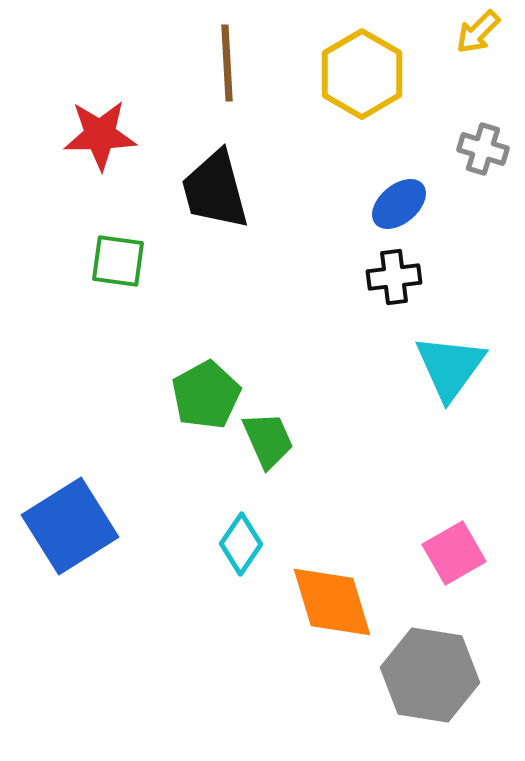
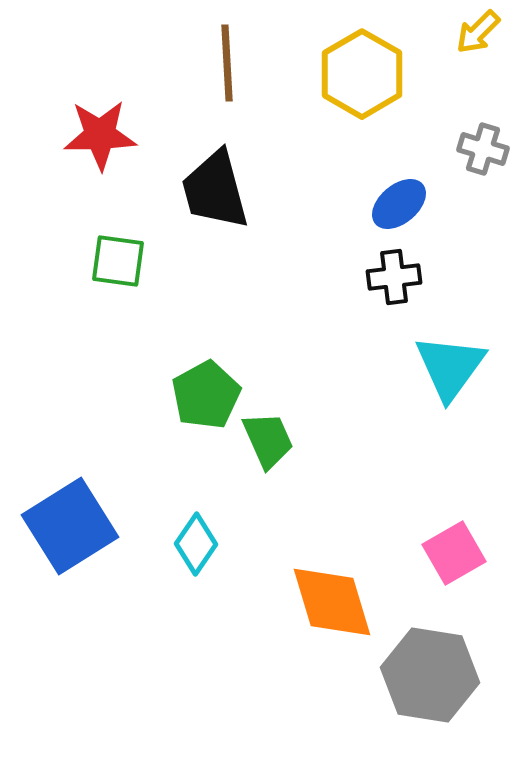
cyan diamond: moved 45 px left
